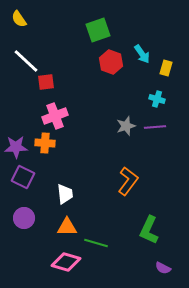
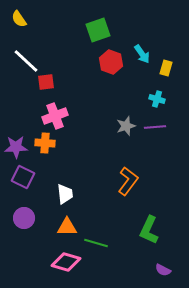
purple semicircle: moved 2 px down
